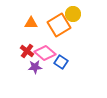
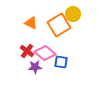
orange triangle: rotated 24 degrees clockwise
blue square: rotated 24 degrees counterclockwise
